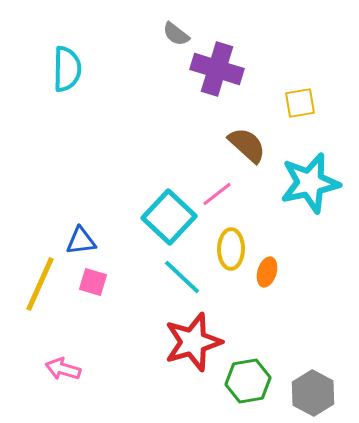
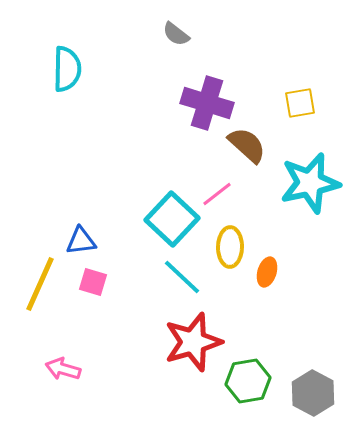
purple cross: moved 10 px left, 34 px down
cyan square: moved 3 px right, 2 px down
yellow ellipse: moved 1 px left, 2 px up
